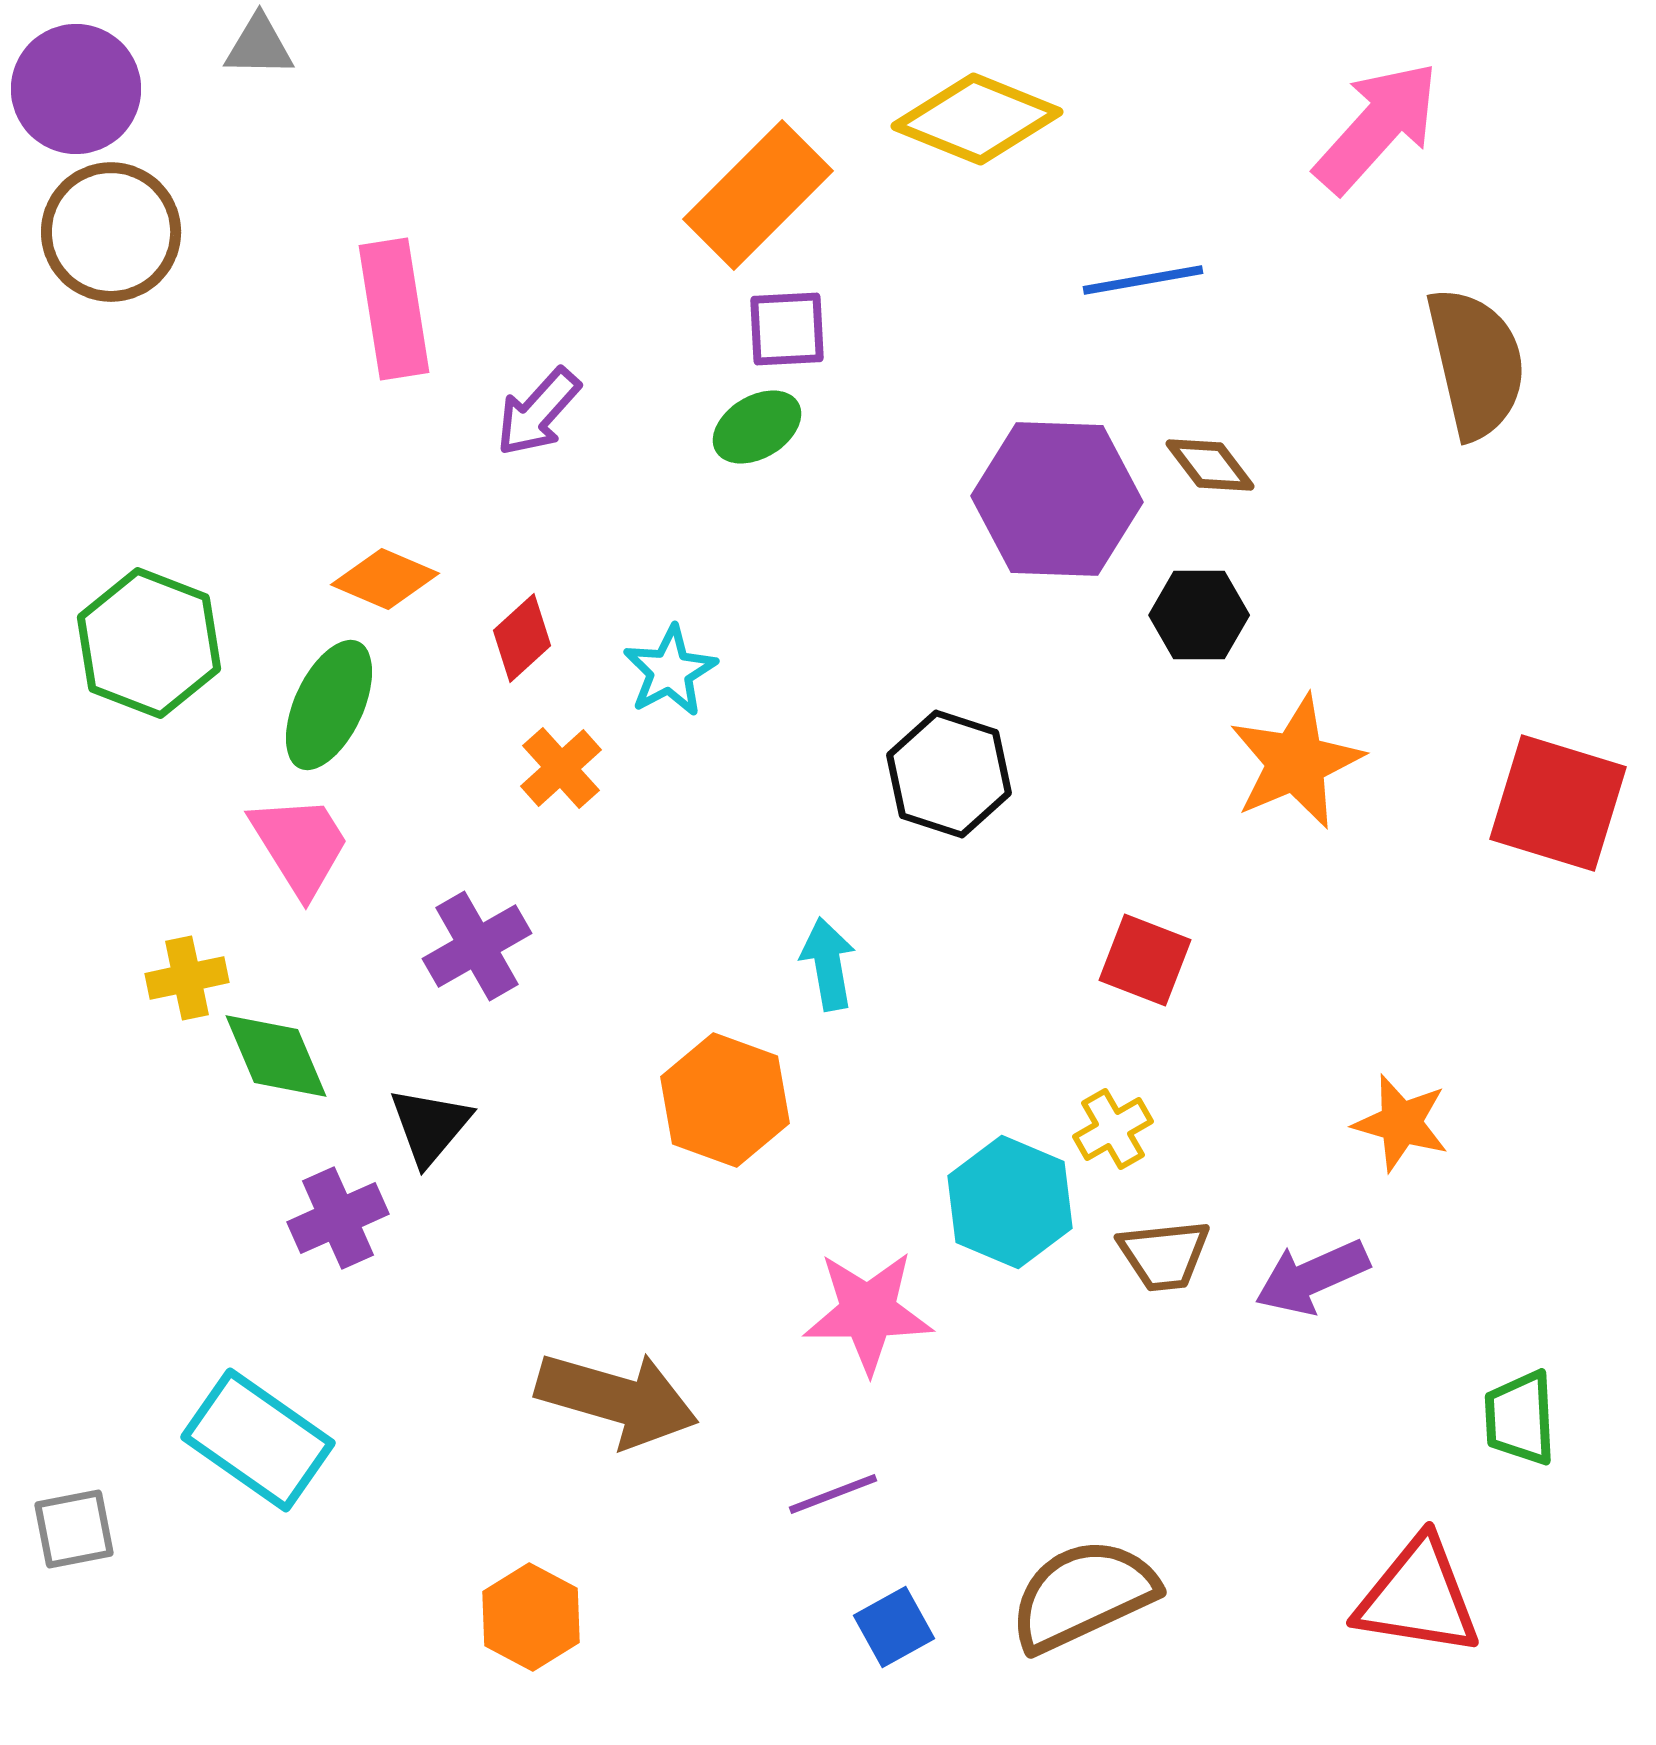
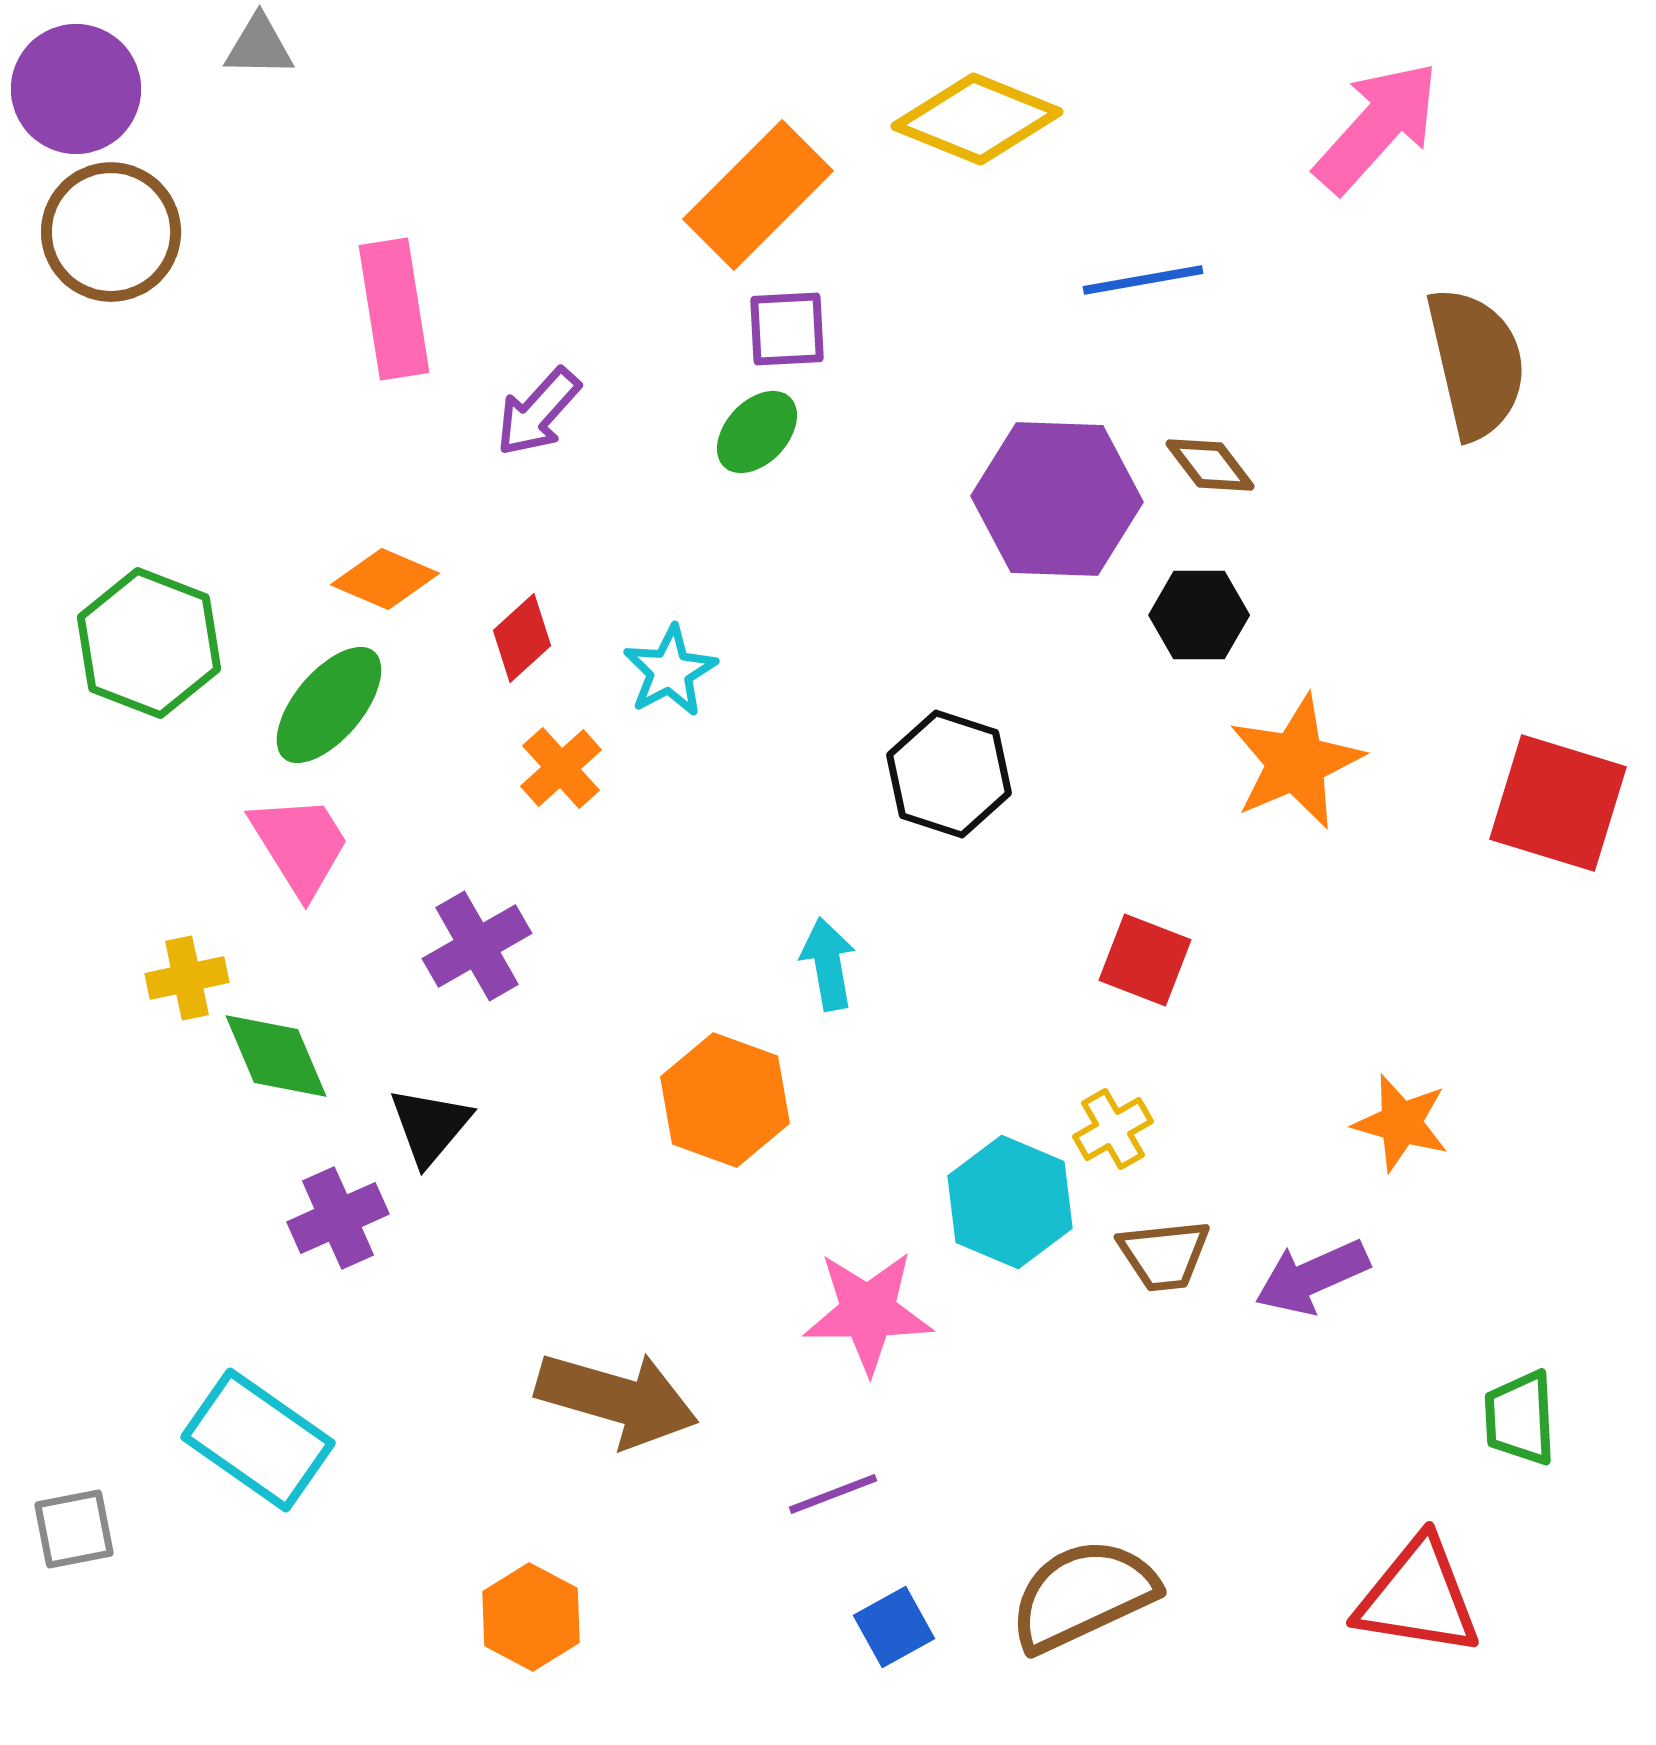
green ellipse at (757, 427): moved 5 px down; rotated 16 degrees counterclockwise
green ellipse at (329, 705): rotated 15 degrees clockwise
